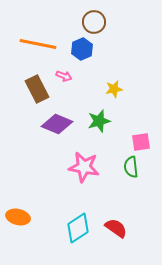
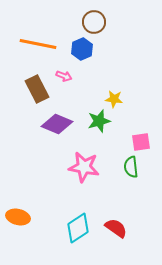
yellow star: moved 10 px down; rotated 18 degrees clockwise
